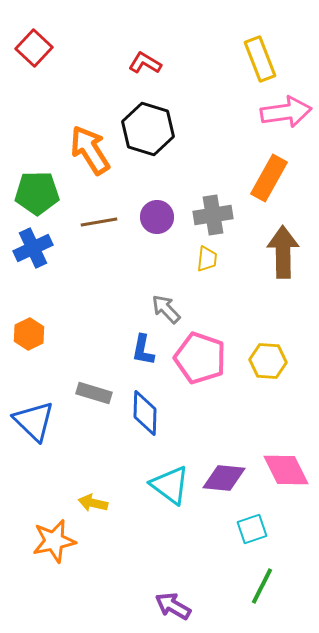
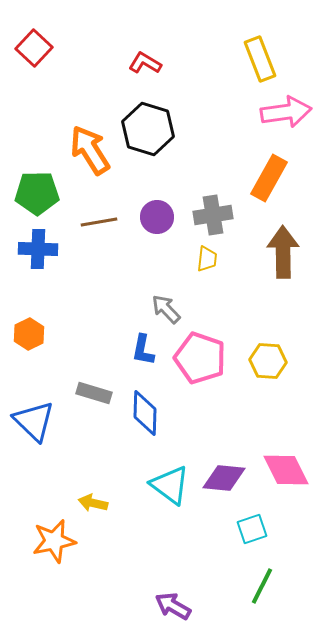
blue cross: moved 5 px right, 1 px down; rotated 27 degrees clockwise
